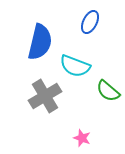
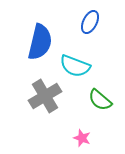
green semicircle: moved 8 px left, 9 px down
